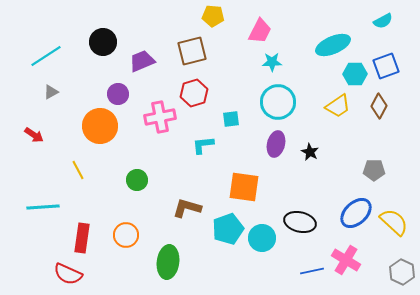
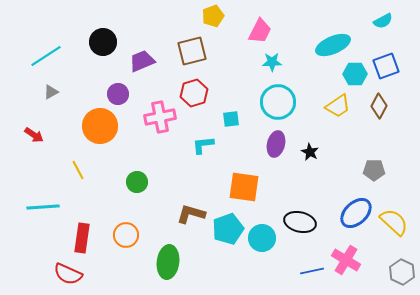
yellow pentagon at (213, 16): rotated 25 degrees counterclockwise
green circle at (137, 180): moved 2 px down
brown L-shape at (187, 208): moved 4 px right, 6 px down
